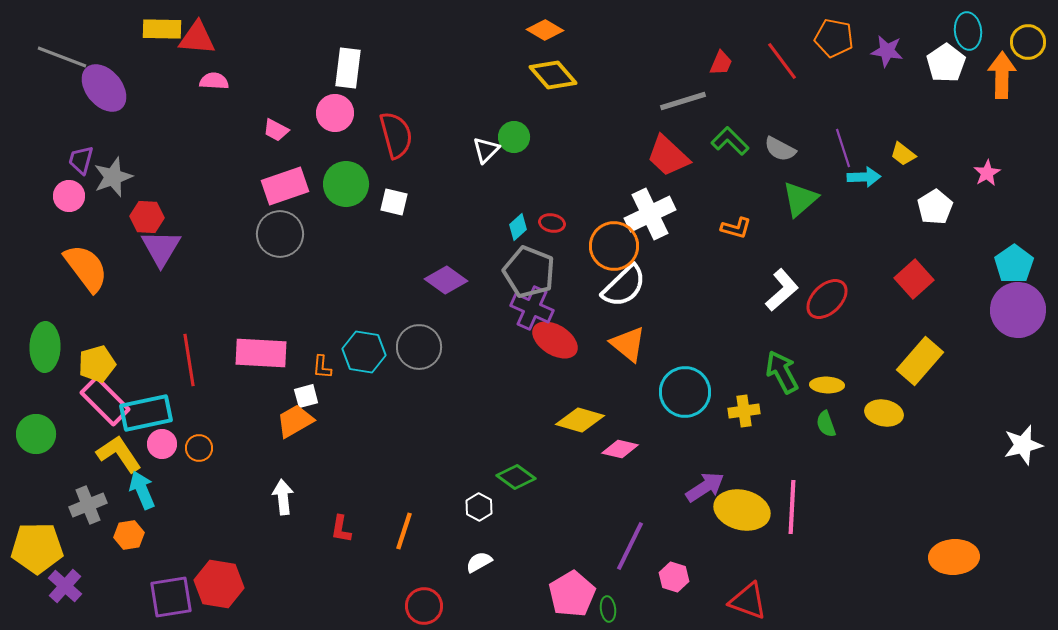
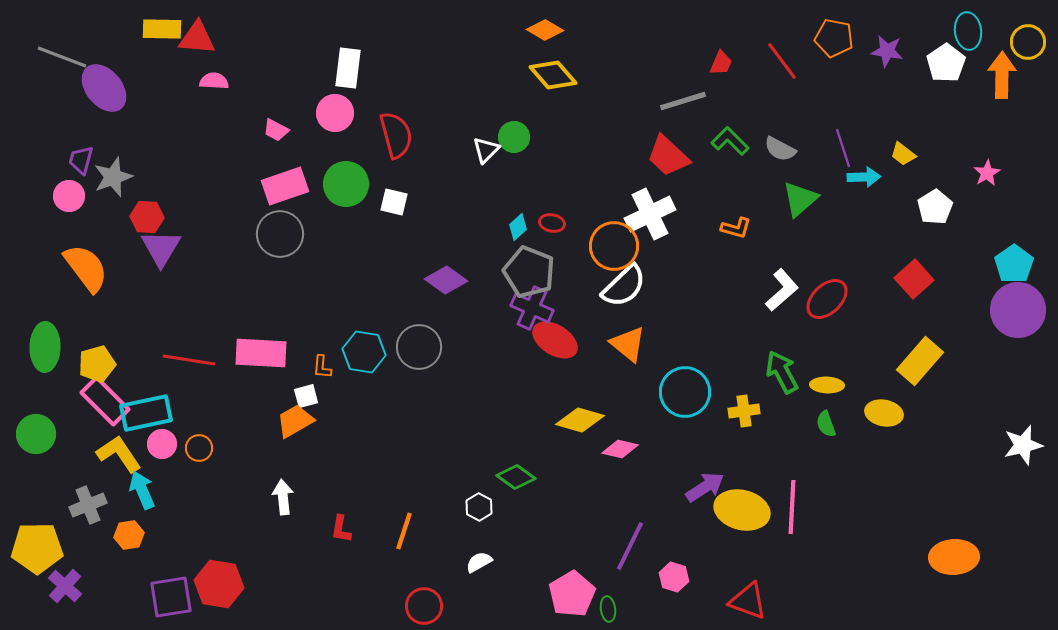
red line at (189, 360): rotated 72 degrees counterclockwise
